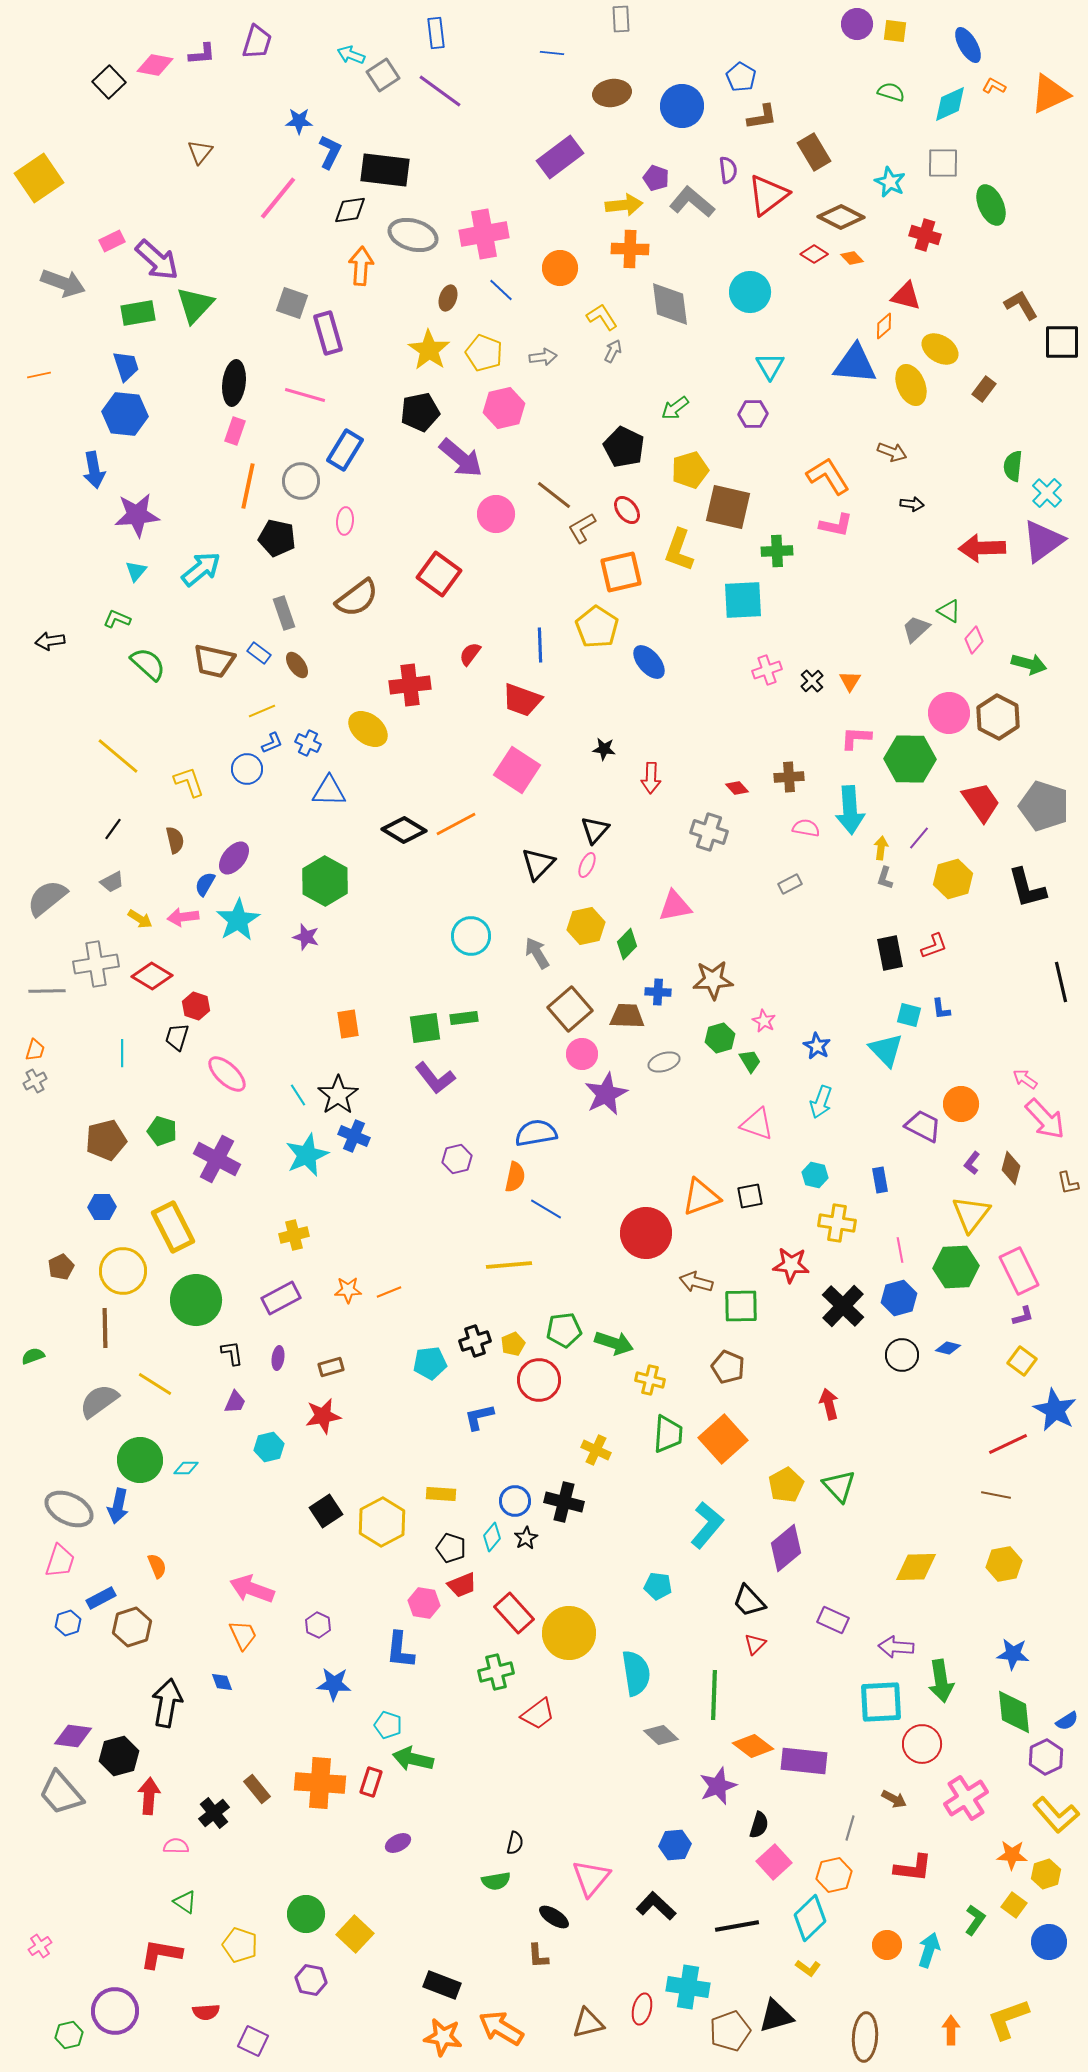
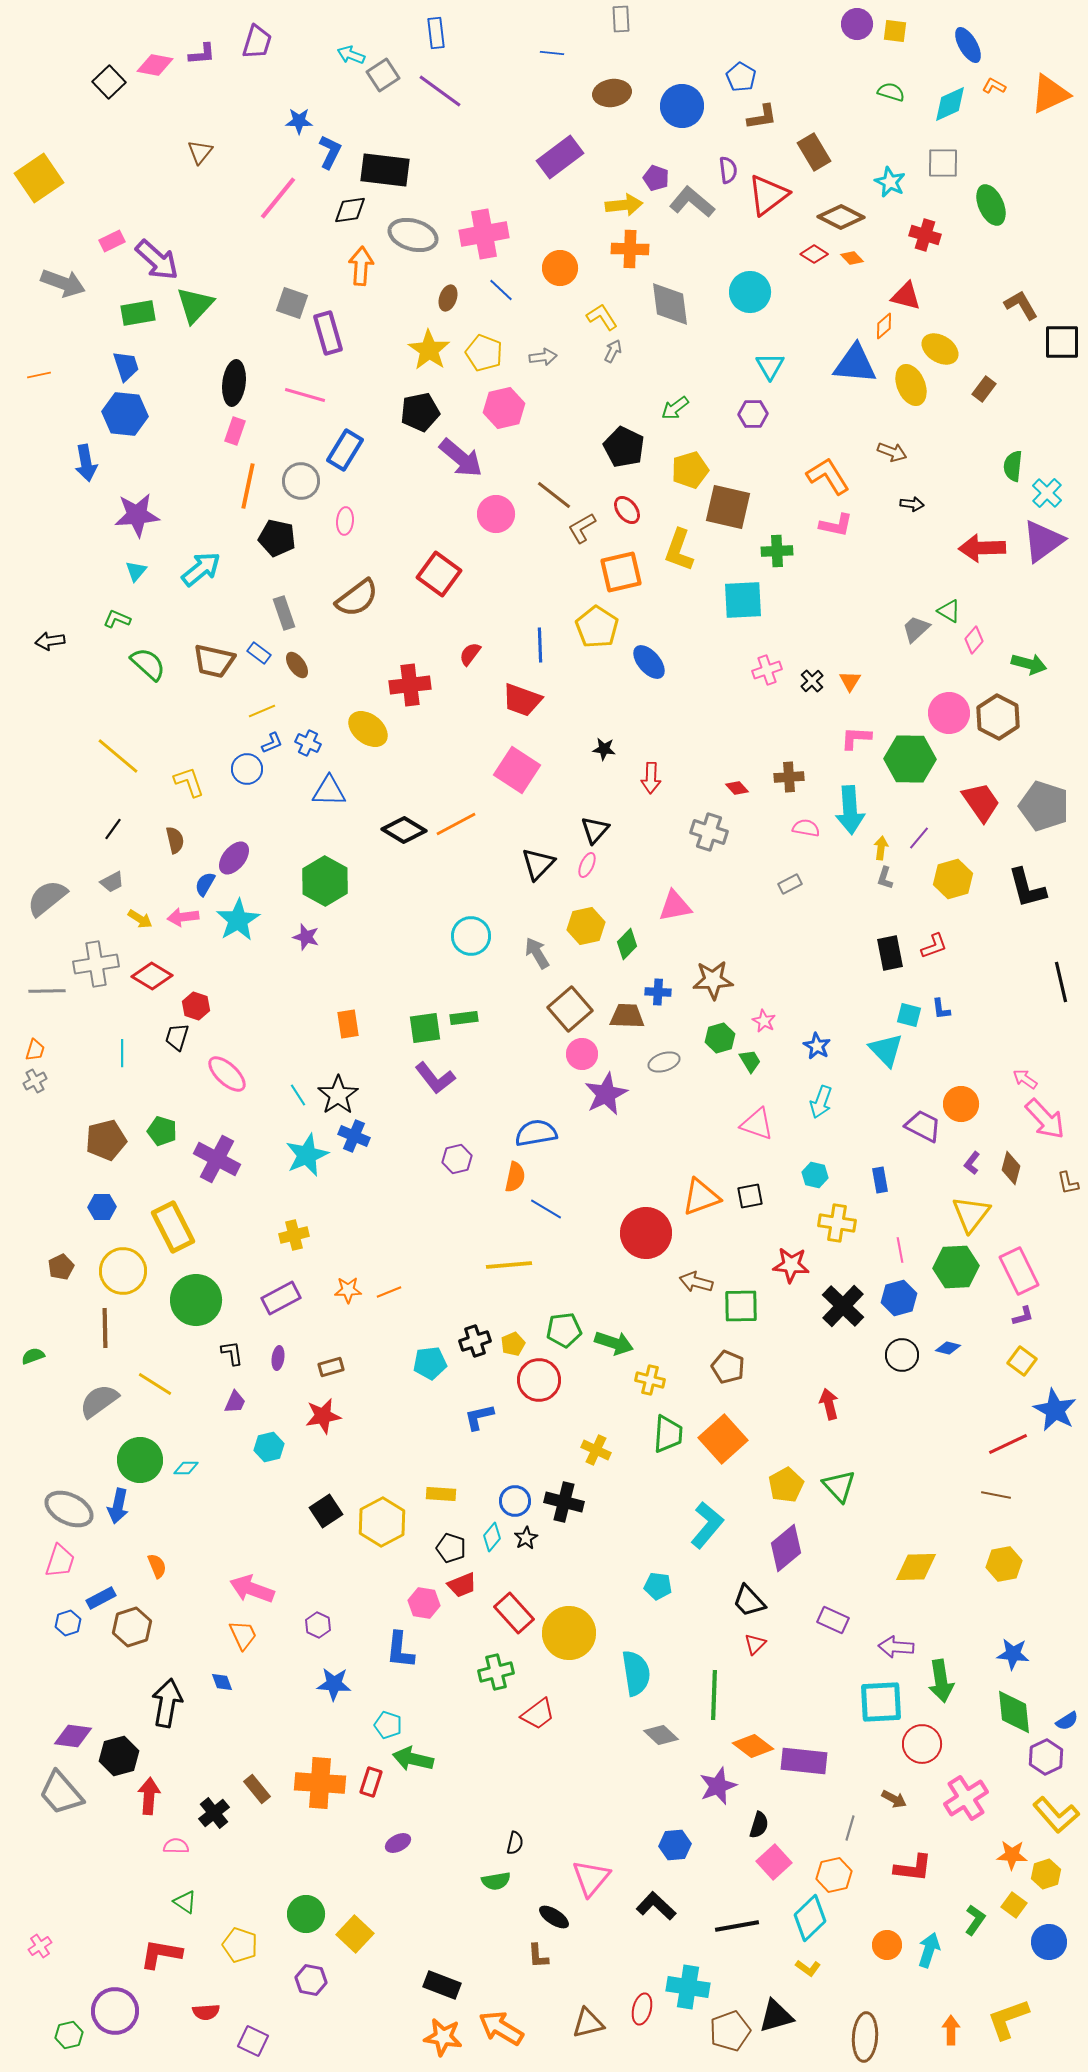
blue arrow at (94, 470): moved 8 px left, 7 px up
